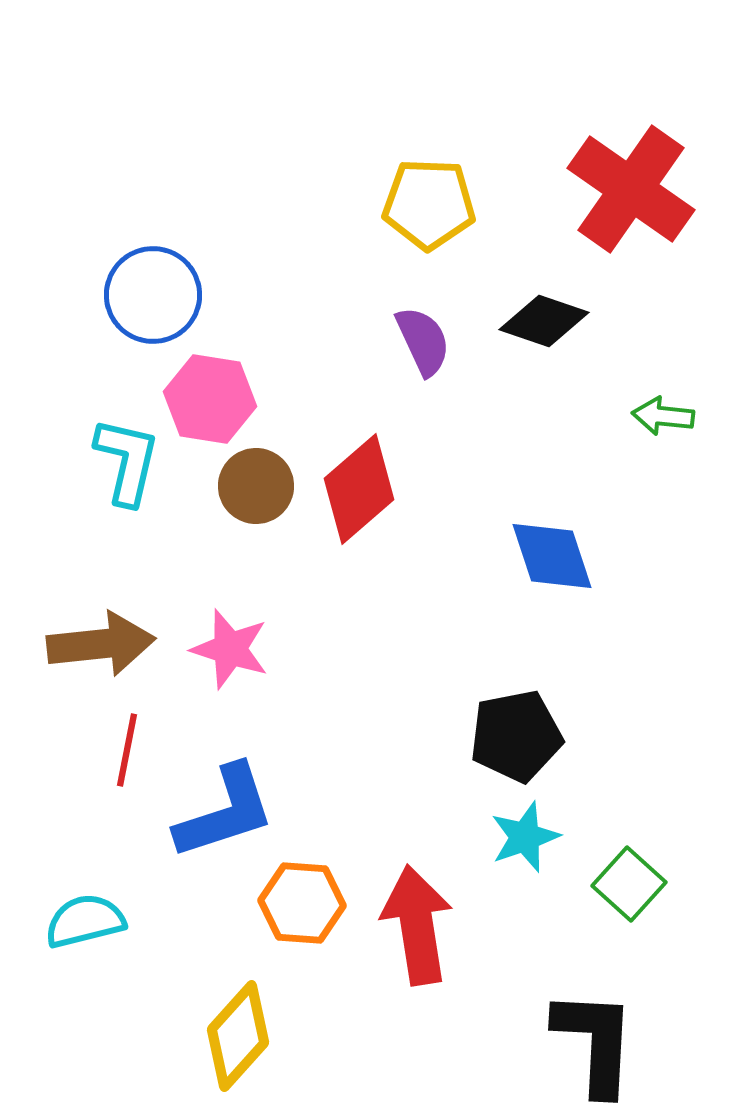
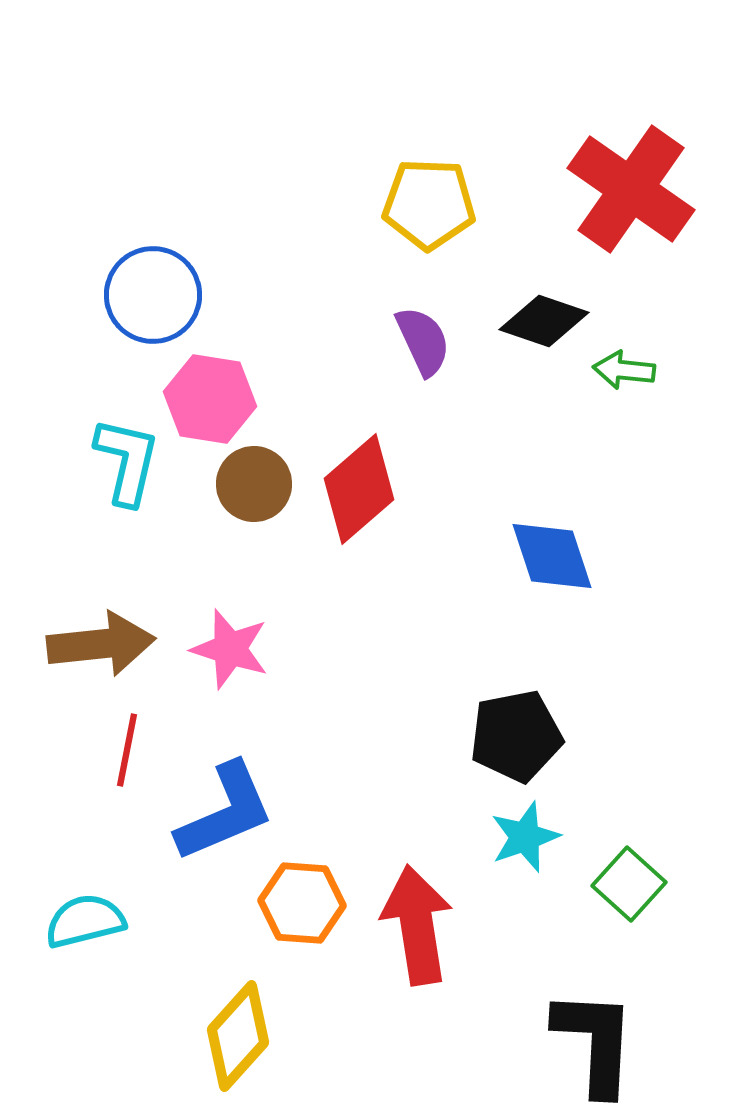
green arrow: moved 39 px left, 46 px up
brown circle: moved 2 px left, 2 px up
blue L-shape: rotated 5 degrees counterclockwise
